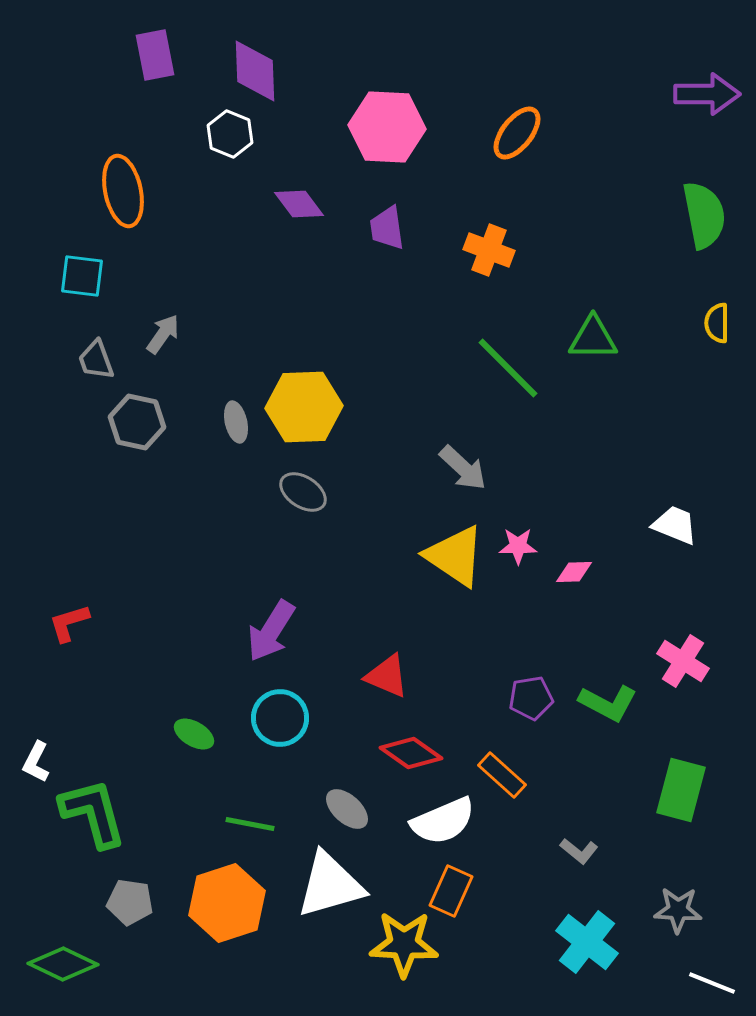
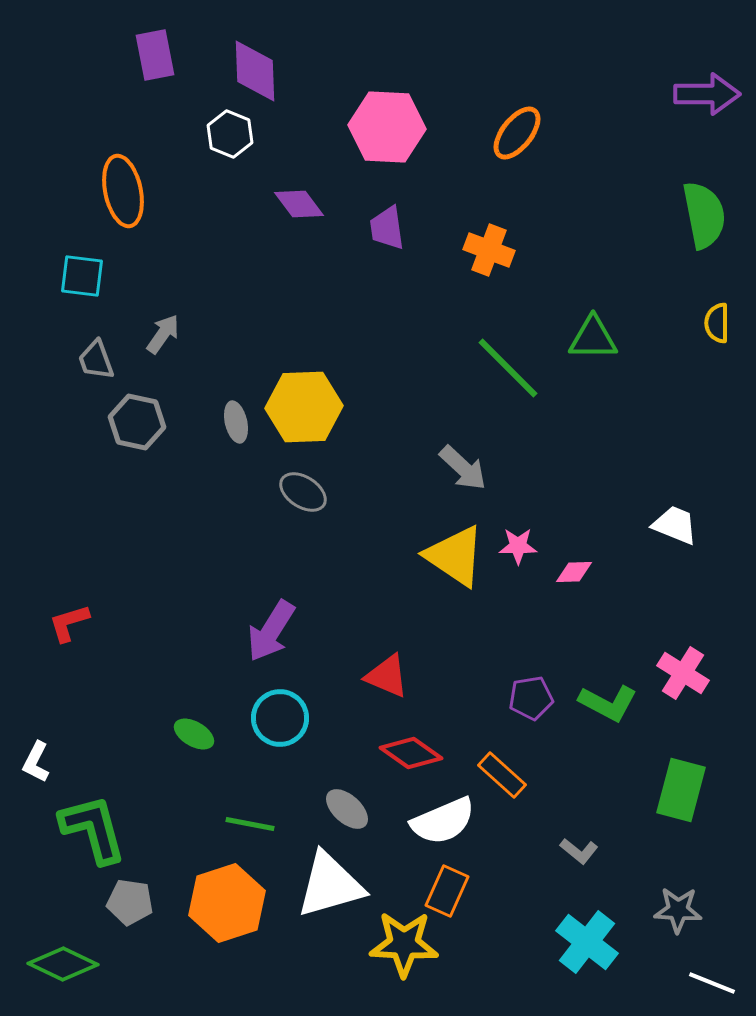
pink cross at (683, 661): moved 12 px down
green L-shape at (93, 813): moved 16 px down
orange rectangle at (451, 891): moved 4 px left
